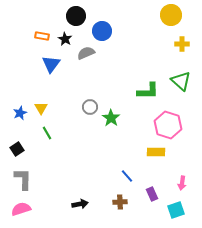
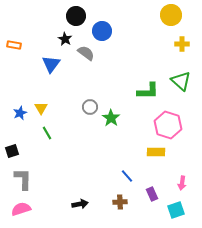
orange rectangle: moved 28 px left, 9 px down
gray semicircle: rotated 60 degrees clockwise
black square: moved 5 px left, 2 px down; rotated 16 degrees clockwise
